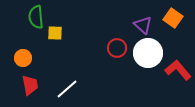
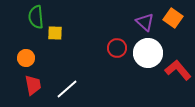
purple triangle: moved 2 px right, 3 px up
orange circle: moved 3 px right
red trapezoid: moved 3 px right
